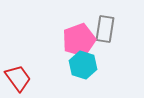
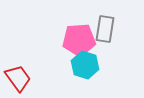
pink pentagon: rotated 16 degrees clockwise
cyan hexagon: moved 2 px right
